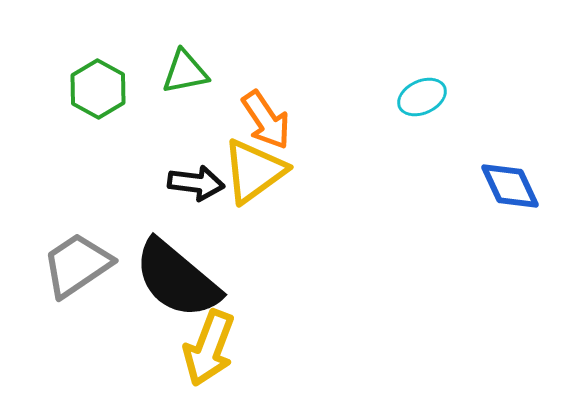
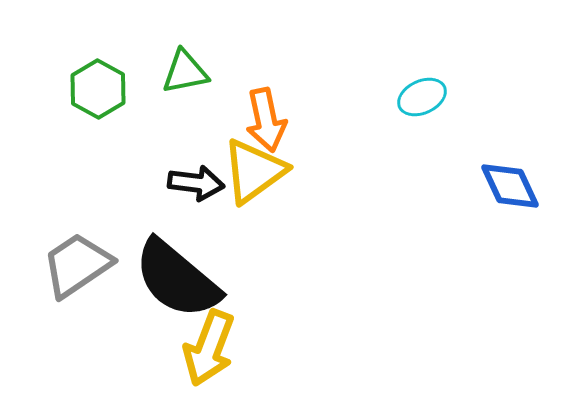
orange arrow: rotated 22 degrees clockwise
